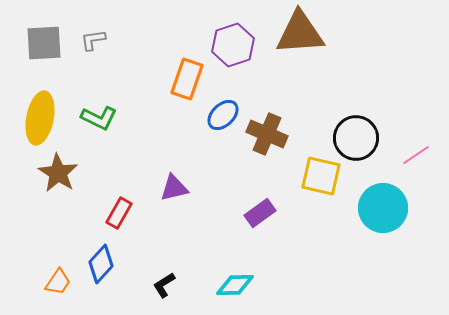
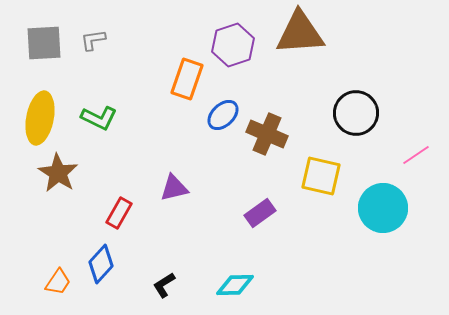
black circle: moved 25 px up
